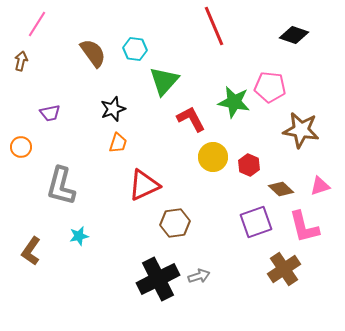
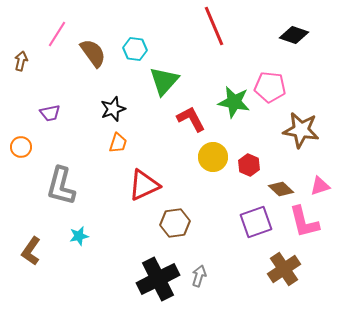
pink line: moved 20 px right, 10 px down
pink L-shape: moved 5 px up
gray arrow: rotated 55 degrees counterclockwise
